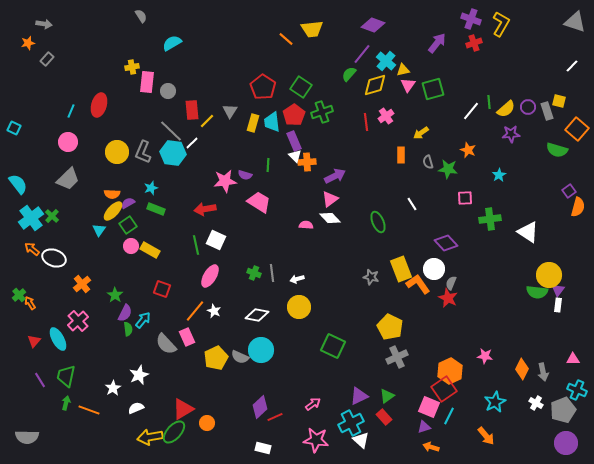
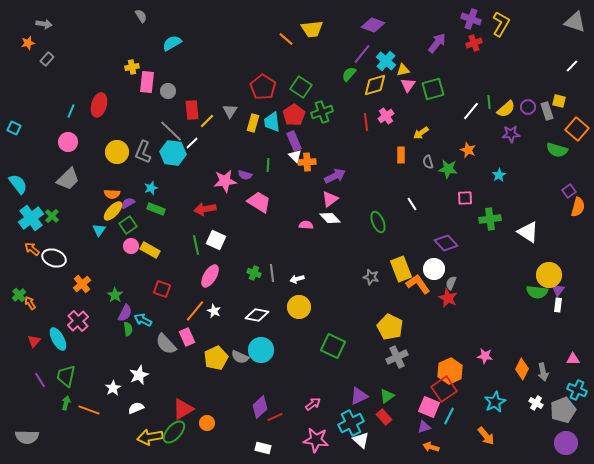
cyan arrow at (143, 320): rotated 102 degrees counterclockwise
